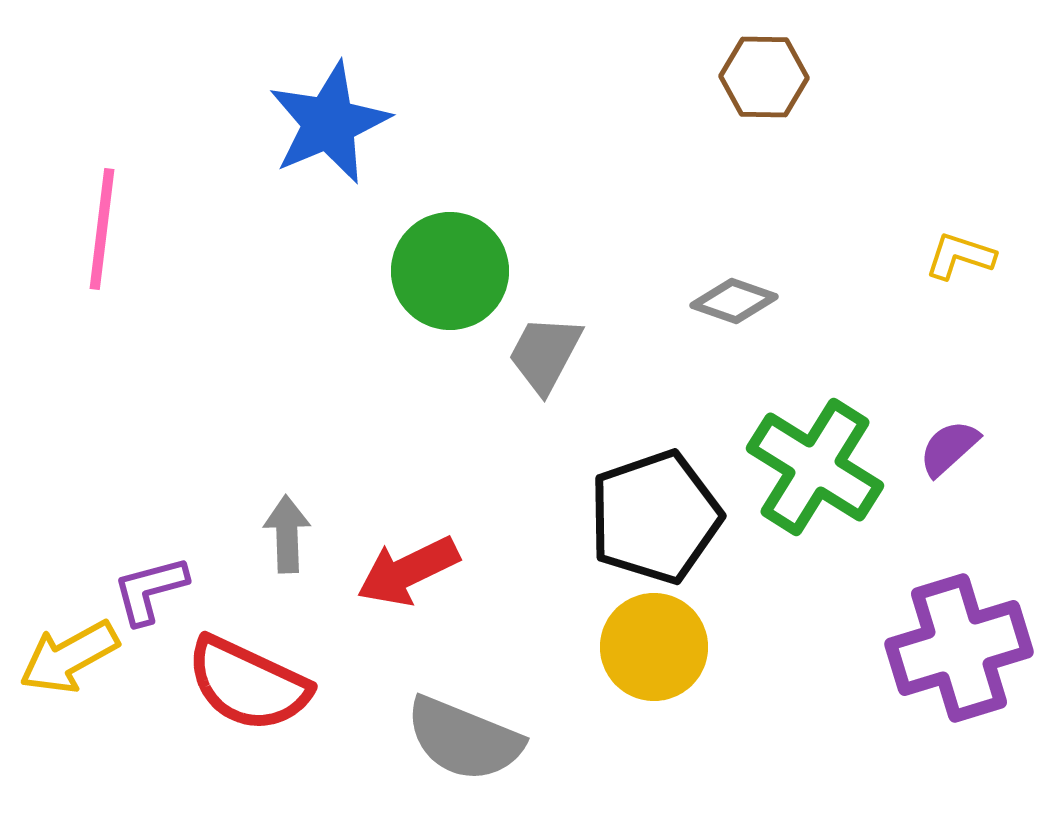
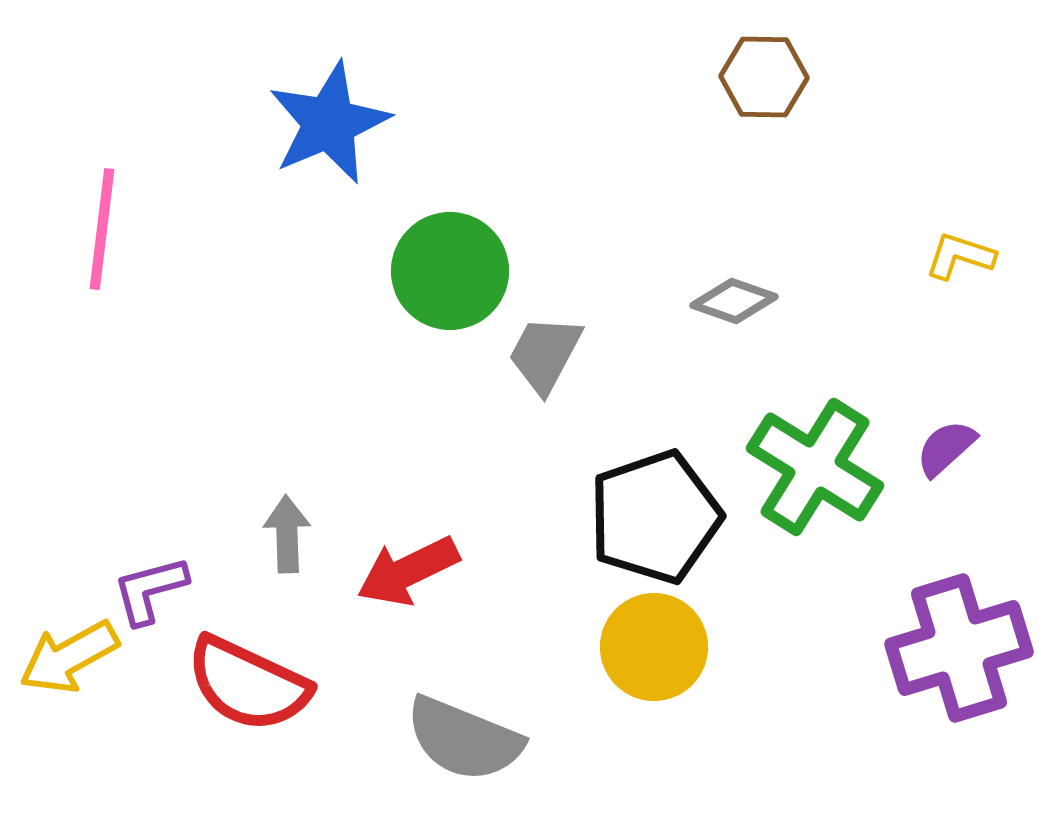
purple semicircle: moved 3 px left
